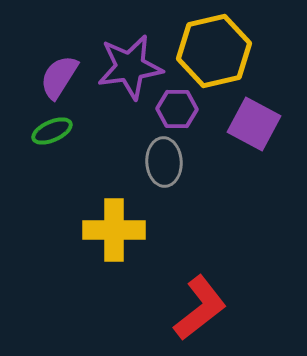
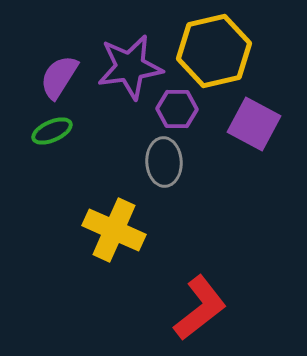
yellow cross: rotated 24 degrees clockwise
